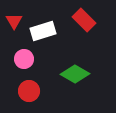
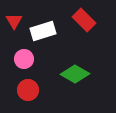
red circle: moved 1 px left, 1 px up
